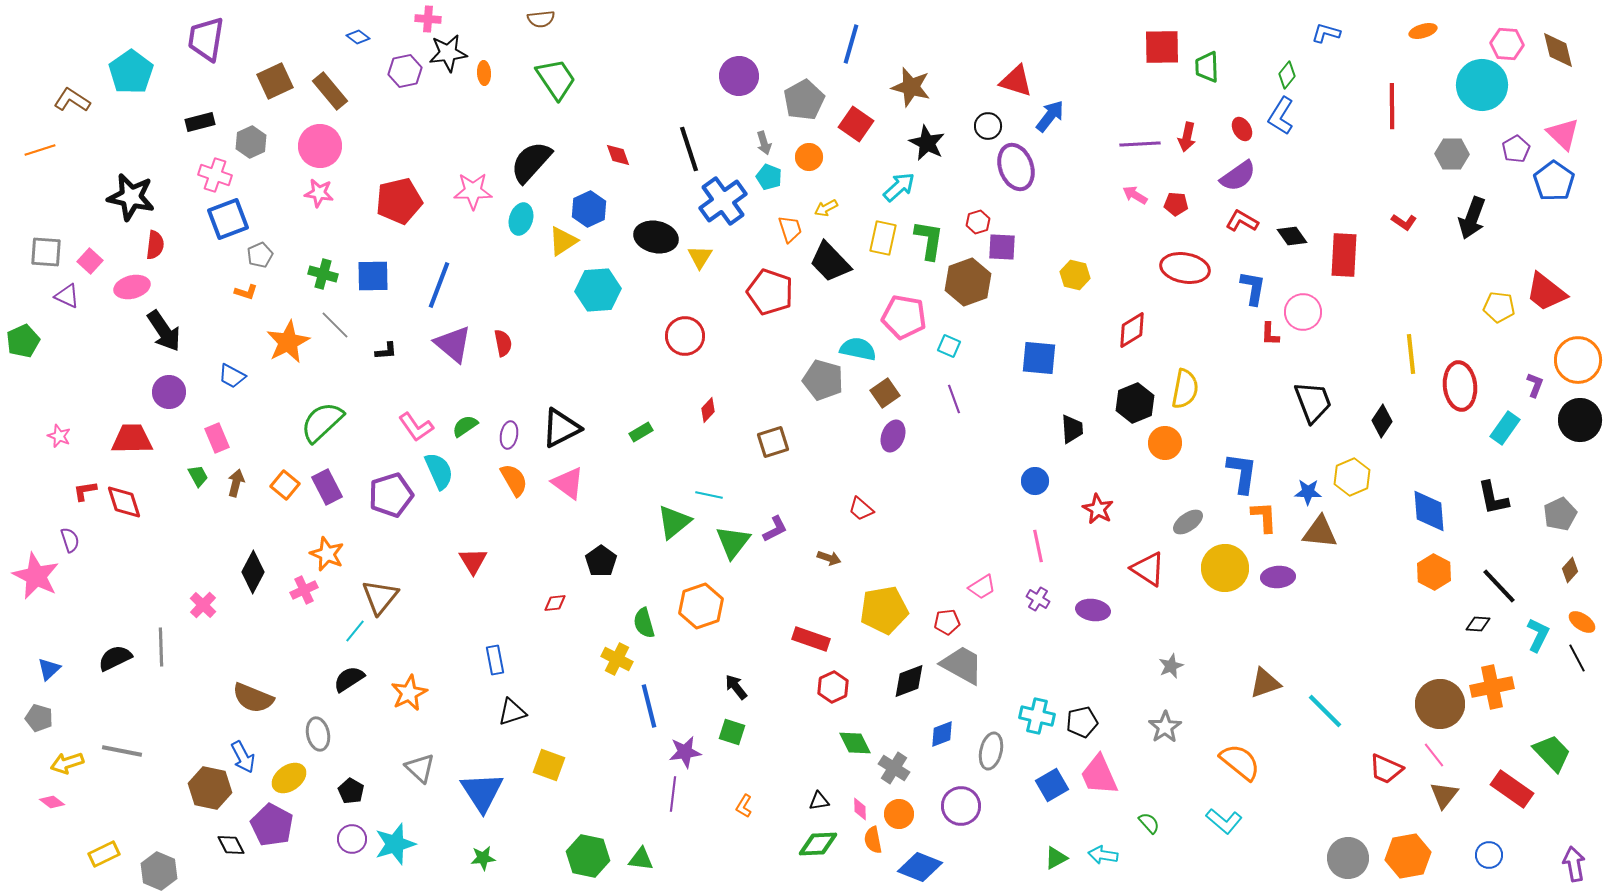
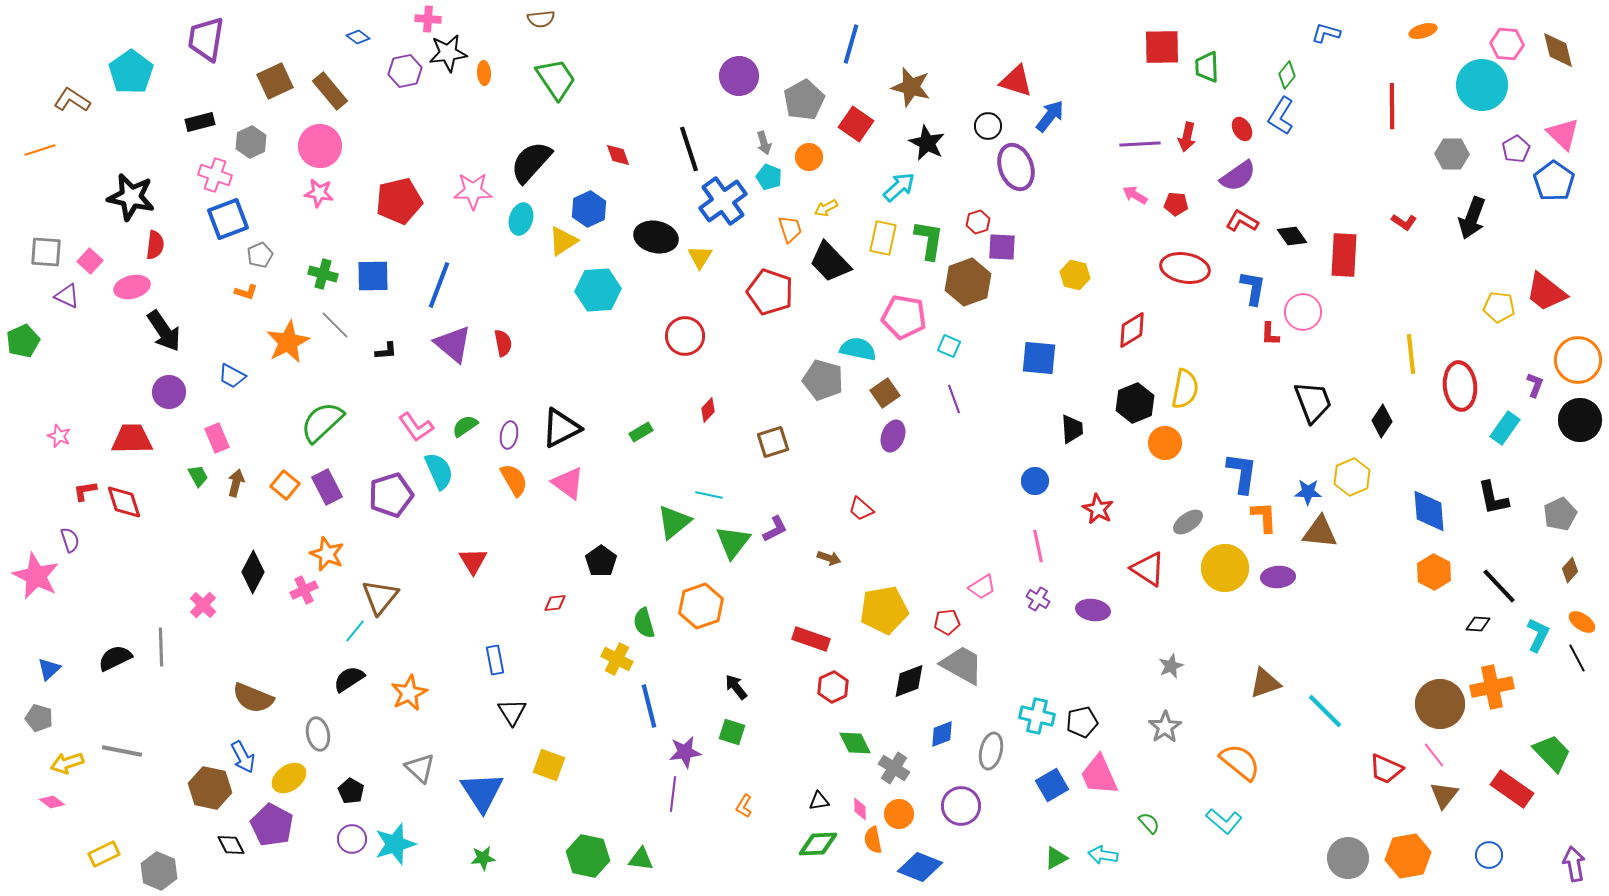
black triangle at (512, 712): rotated 44 degrees counterclockwise
